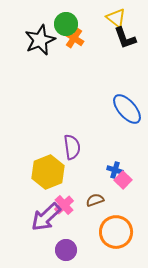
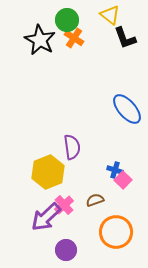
yellow triangle: moved 6 px left, 3 px up
green circle: moved 1 px right, 4 px up
black star: rotated 20 degrees counterclockwise
